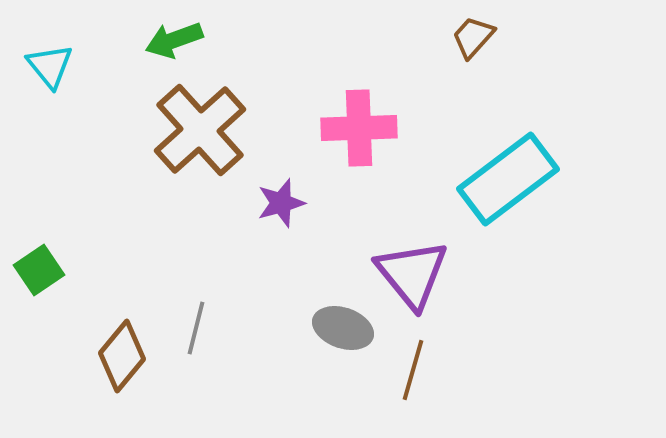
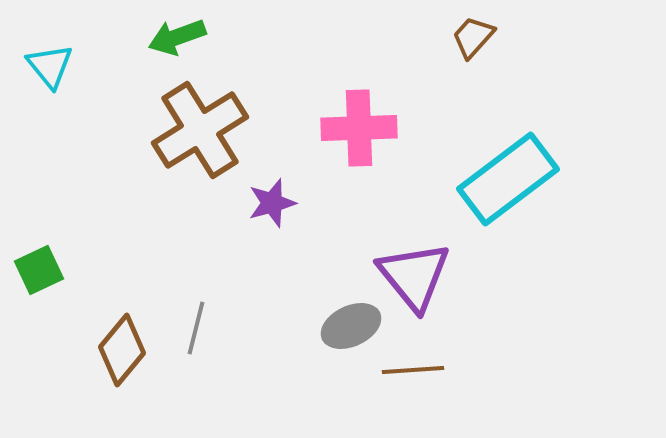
green arrow: moved 3 px right, 3 px up
brown cross: rotated 10 degrees clockwise
purple star: moved 9 px left
green square: rotated 9 degrees clockwise
purple triangle: moved 2 px right, 2 px down
gray ellipse: moved 8 px right, 2 px up; rotated 44 degrees counterclockwise
brown diamond: moved 6 px up
brown line: rotated 70 degrees clockwise
